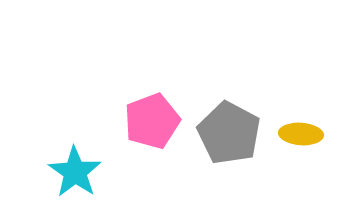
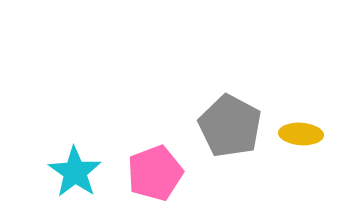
pink pentagon: moved 3 px right, 52 px down
gray pentagon: moved 1 px right, 7 px up
